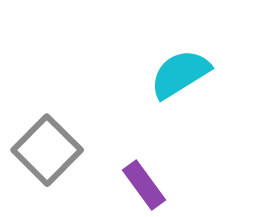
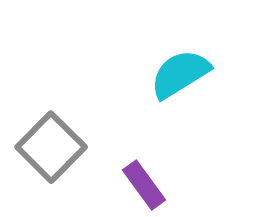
gray square: moved 4 px right, 3 px up
